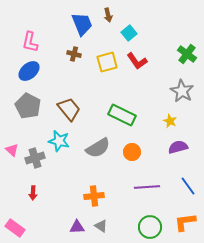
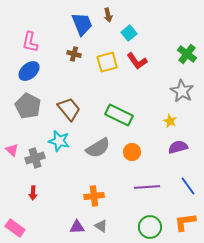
green rectangle: moved 3 px left
